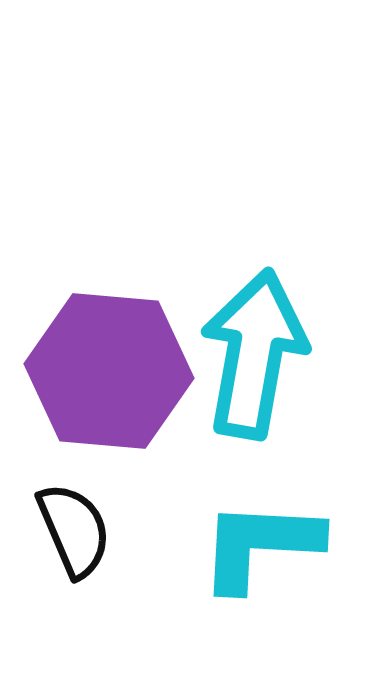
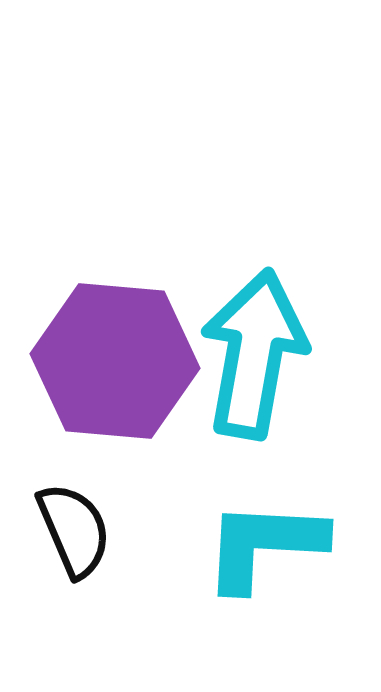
purple hexagon: moved 6 px right, 10 px up
cyan L-shape: moved 4 px right
